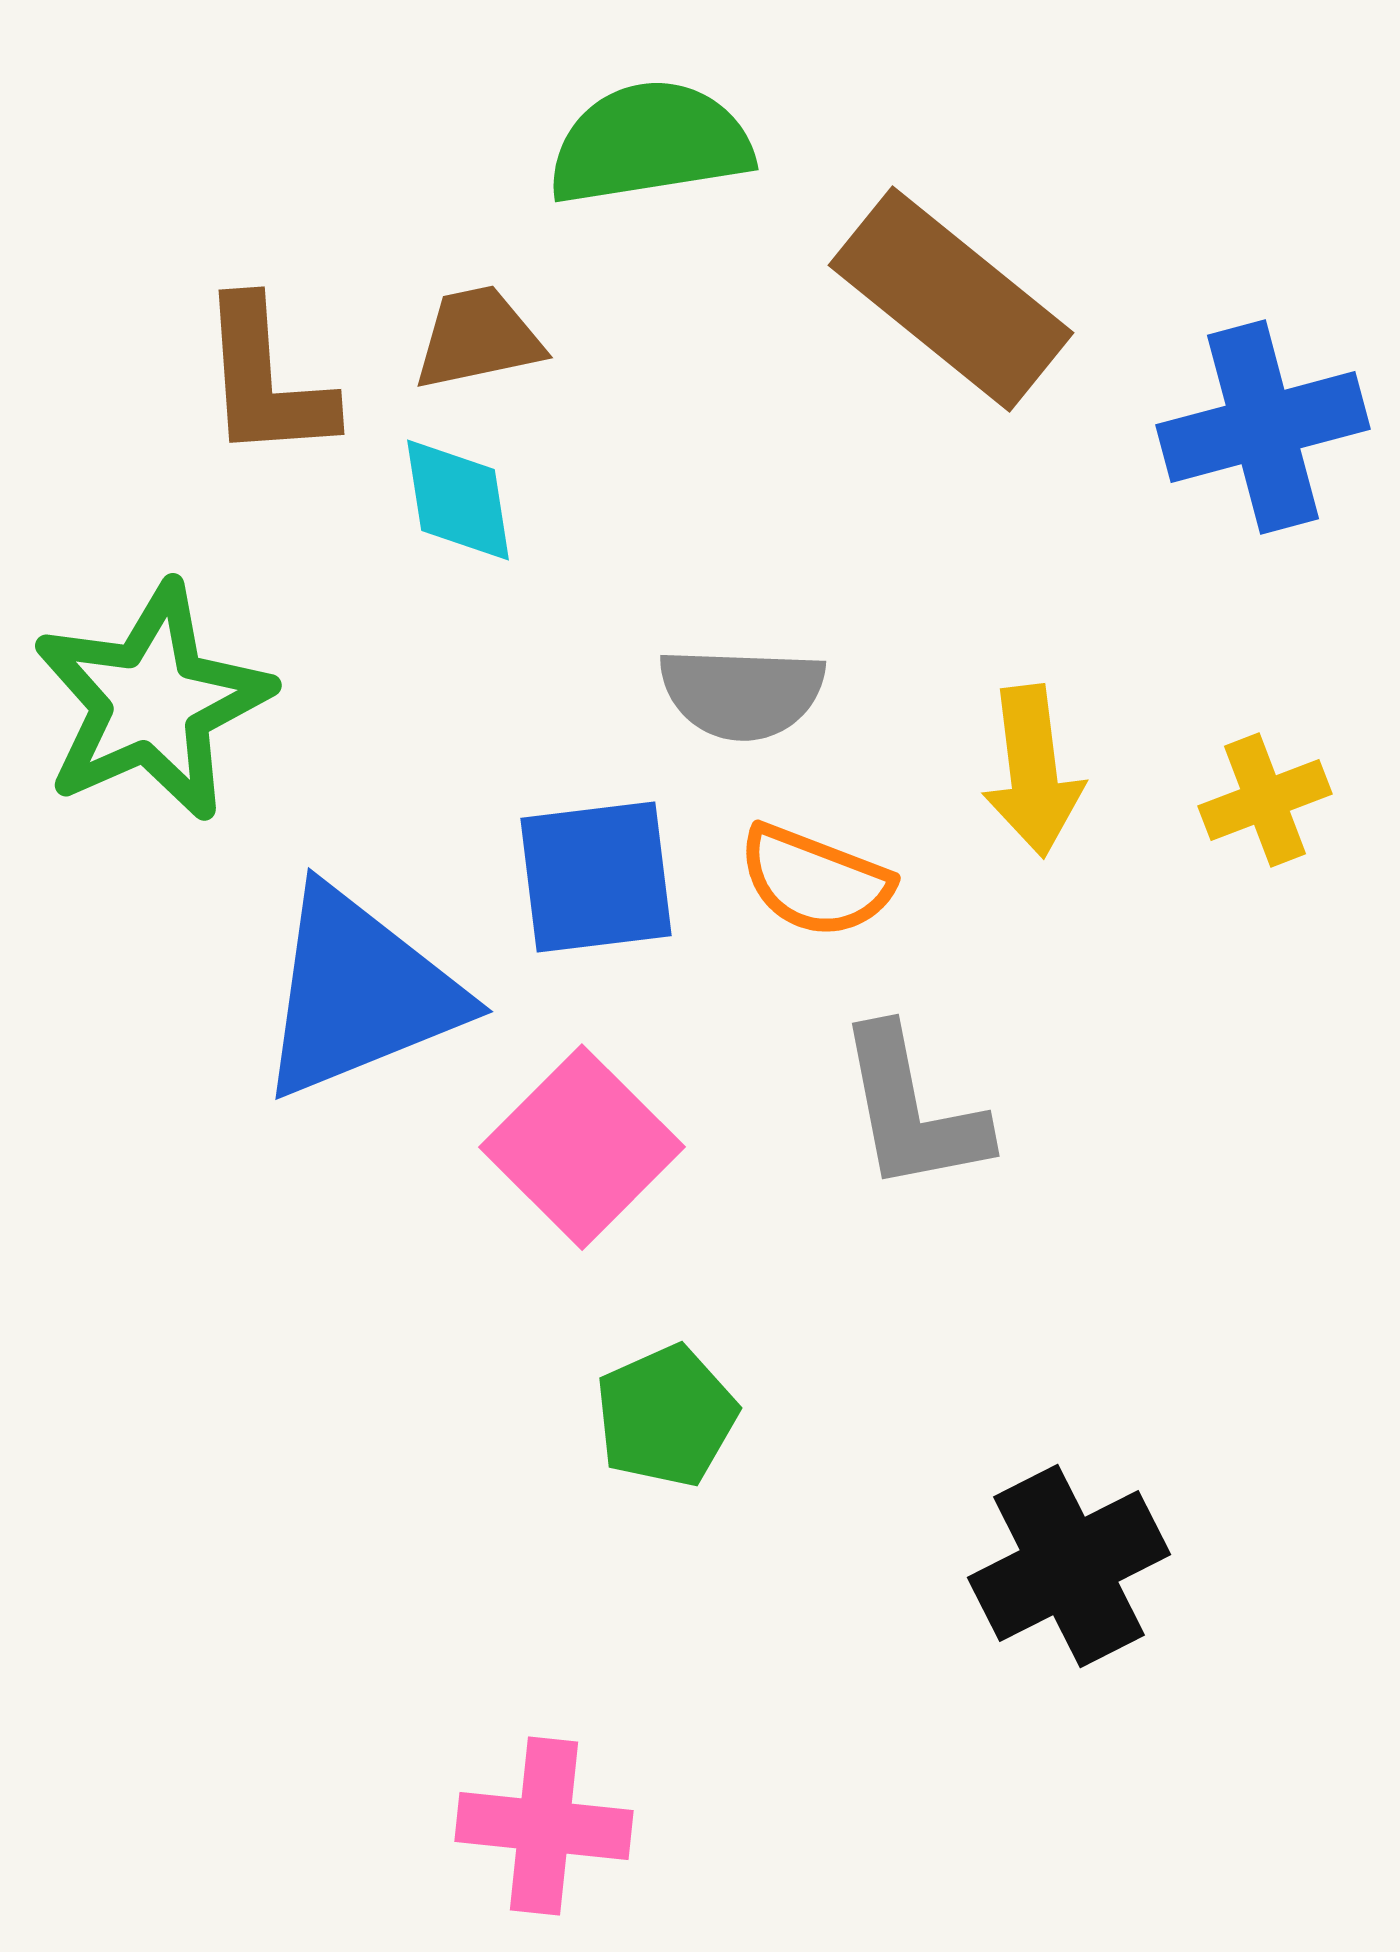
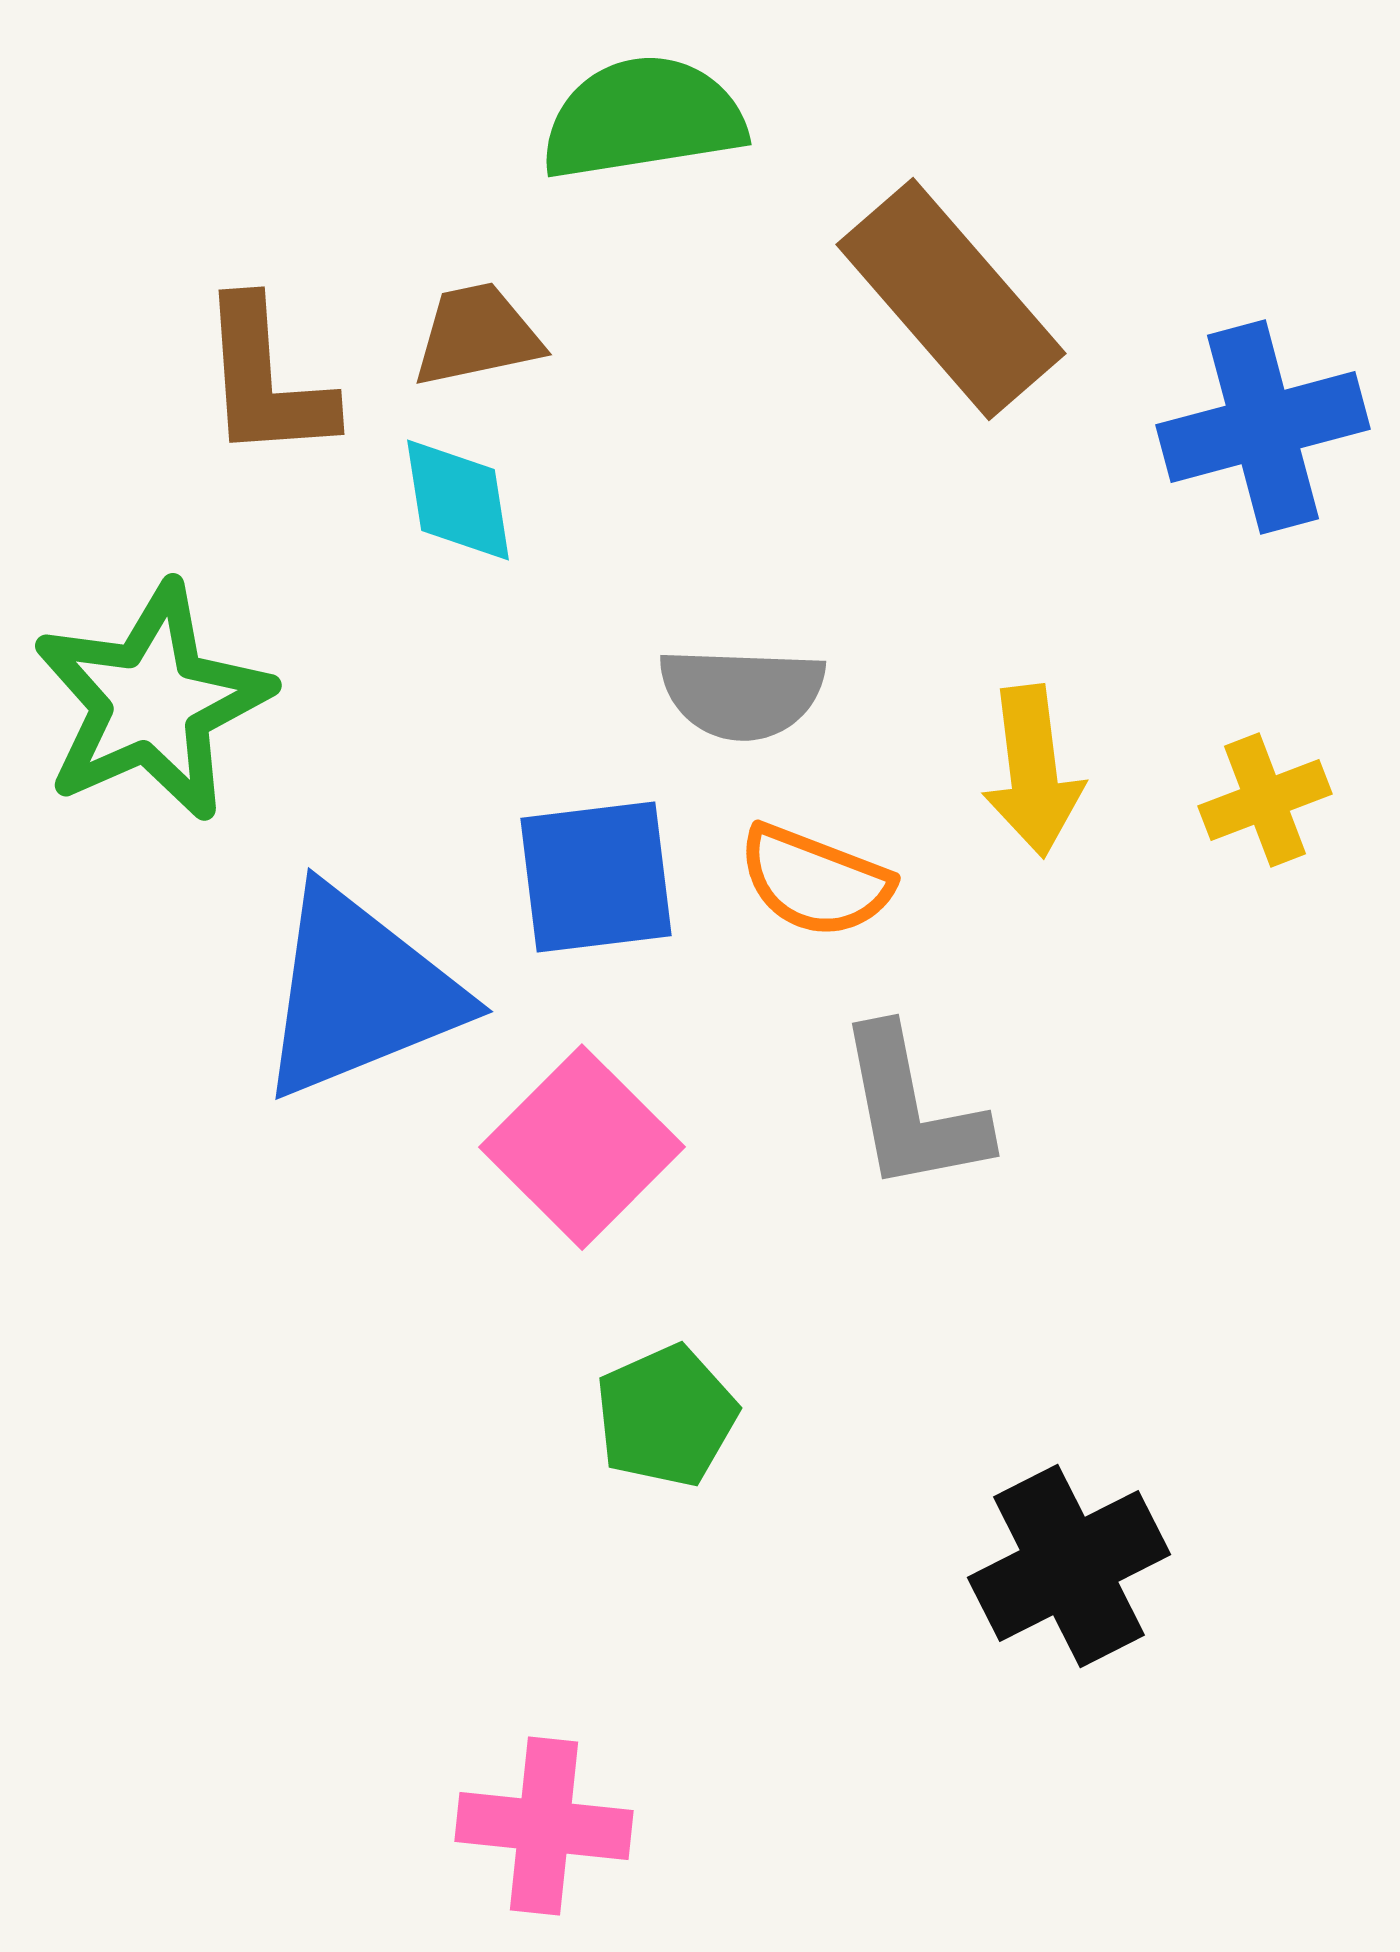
green semicircle: moved 7 px left, 25 px up
brown rectangle: rotated 10 degrees clockwise
brown trapezoid: moved 1 px left, 3 px up
